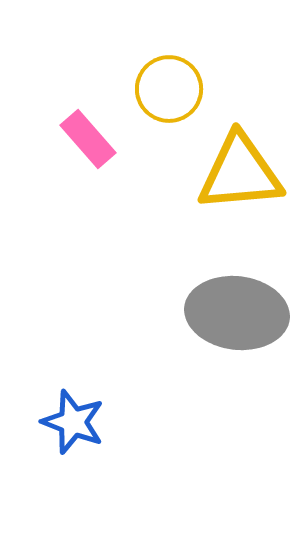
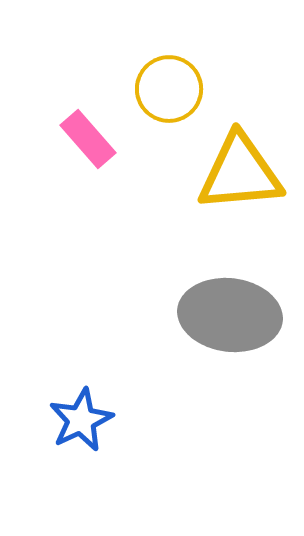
gray ellipse: moved 7 px left, 2 px down
blue star: moved 8 px right, 2 px up; rotated 26 degrees clockwise
